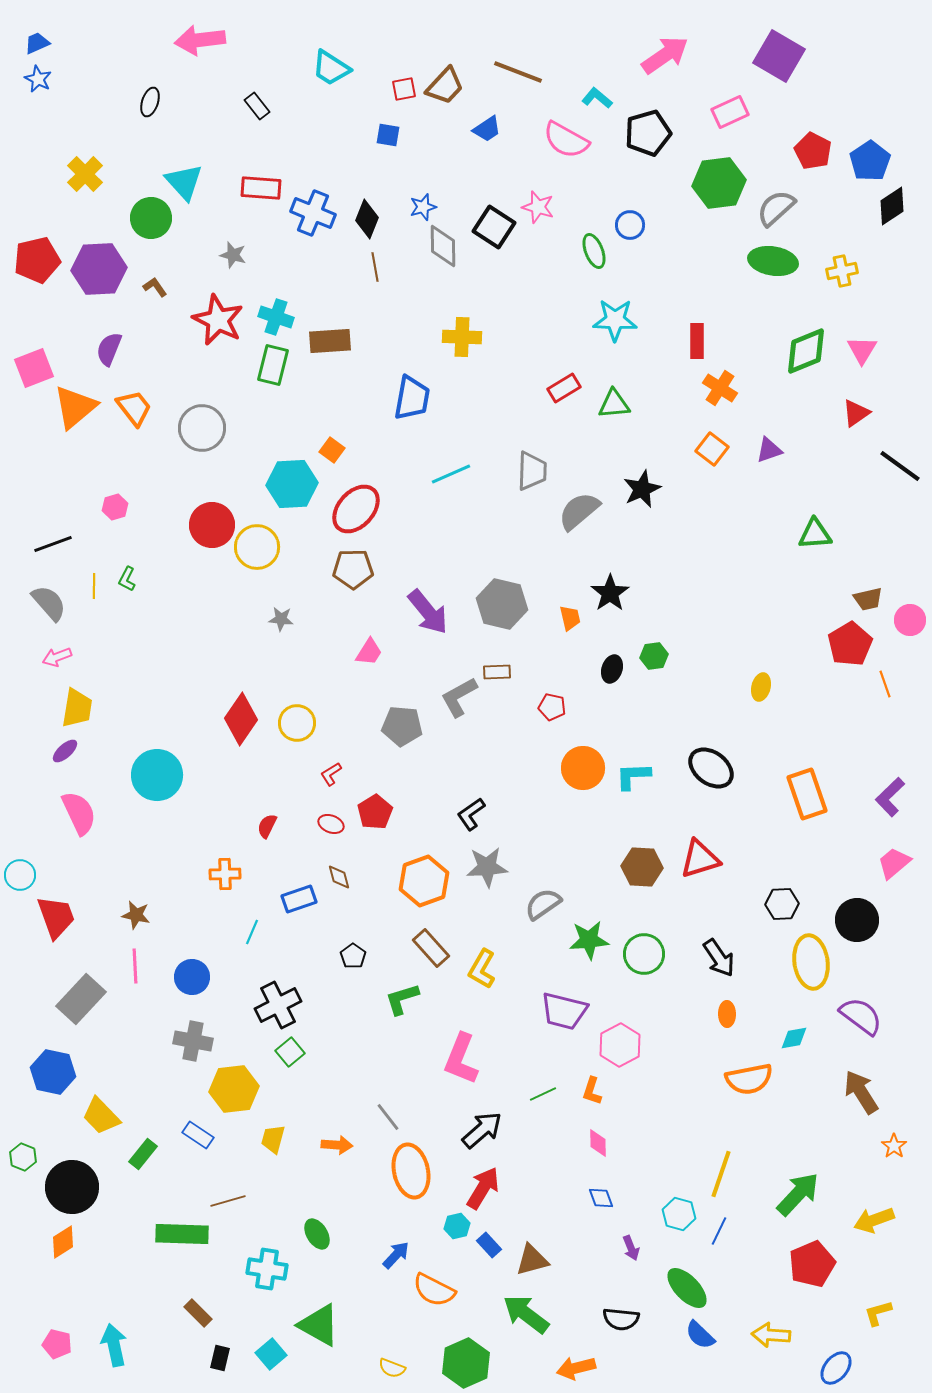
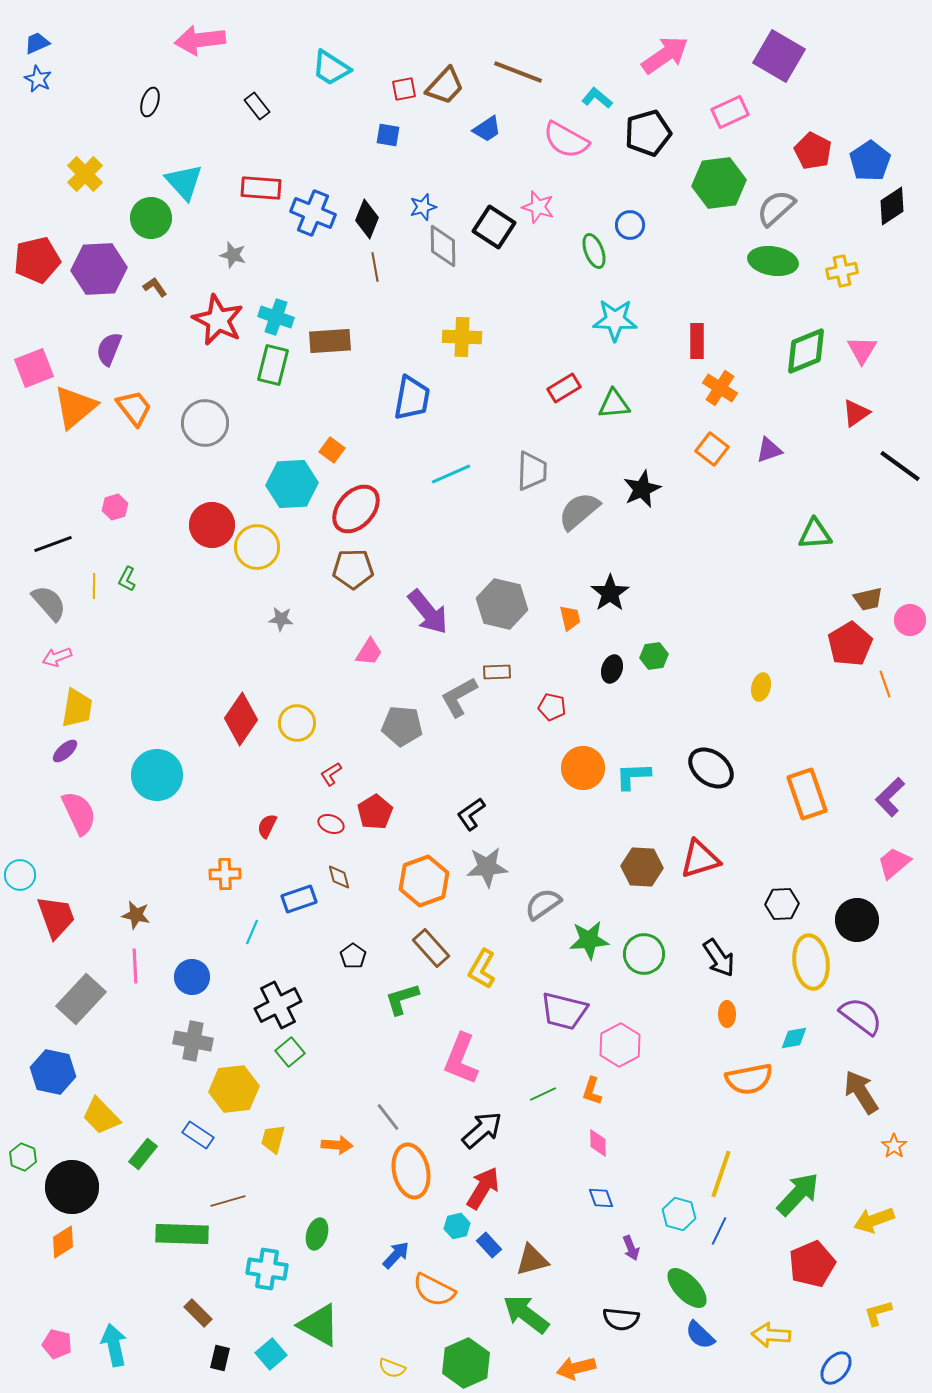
gray circle at (202, 428): moved 3 px right, 5 px up
green ellipse at (317, 1234): rotated 48 degrees clockwise
